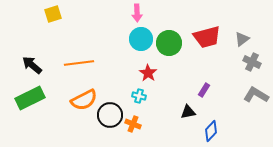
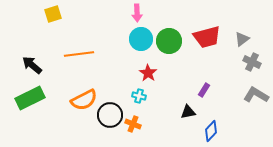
green circle: moved 2 px up
orange line: moved 9 px up
